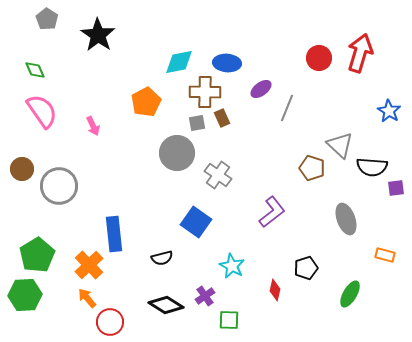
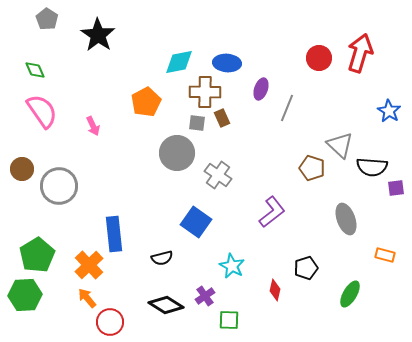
purple ellipse at (261, 89): rotated 35 degrees counterclockwise
gray square at (197, 123): rotated 18 degrees clockwise
